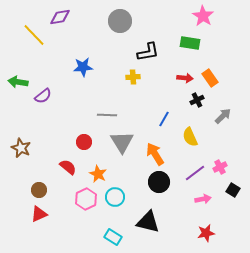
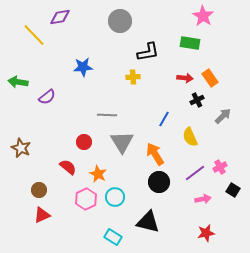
purple semicircle: moved 4 px right, 1 px down
red triangle: moved 3 px right, 1 px down
